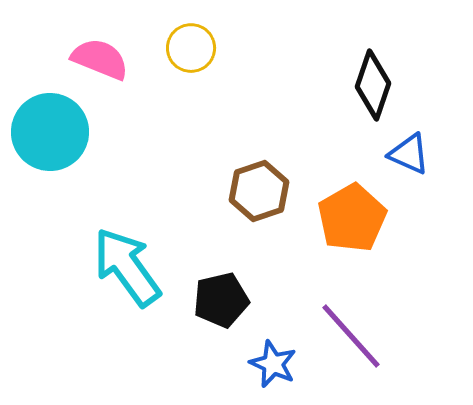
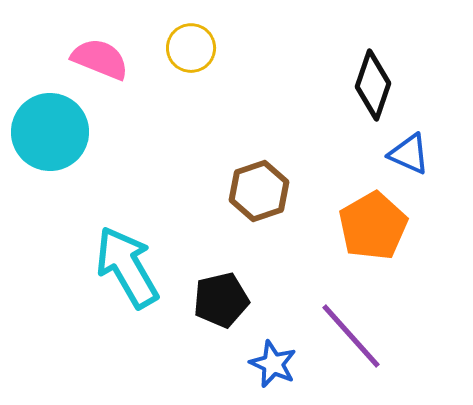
orange pentagon: moved 21 px right, 8 px down
cyan arrow: rotated 6 degrees clockwise
